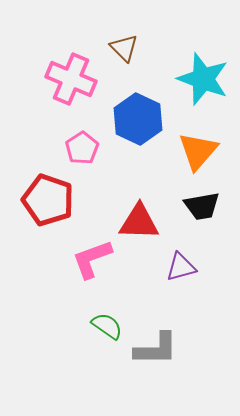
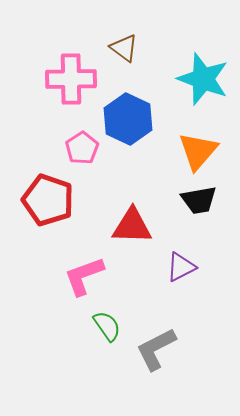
brown triangle: rotated 8 degrees counterclockwise
pink cross: rotated 24 degrees counterclockwise
blue hexagon: moved 10 px left
black trapezoid: moved 3 px left, 6 px up
red triangle: moved 7 px left, 4 px down
pink L-shape: moved 8 px left, 17 px down
purple triangle: rotated 12 degrees counterclockwise
green semicircle: rotated 20 degrees clockwise
gray L-shape: rotated 153 degrees clockwise
